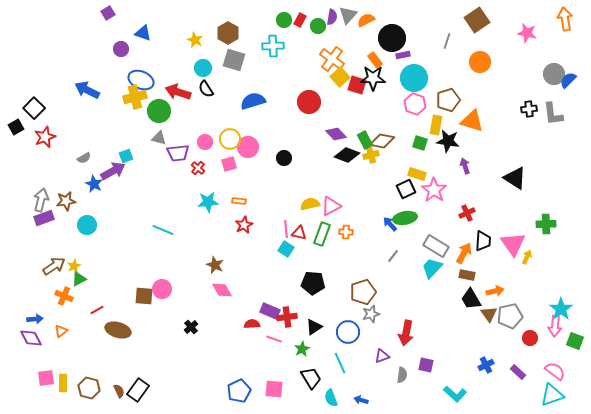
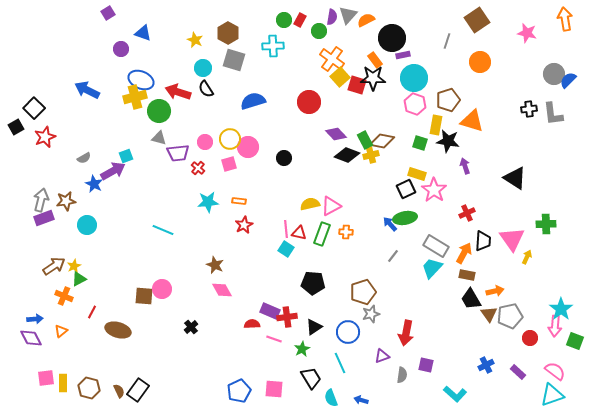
green circle at (318, 26): moved 1 px right, 5 px down
pink triangle at (513, 244): moved 1 px left, 5 px up
red line at (97, 310): moved 5 px left, 2 px down; rotated 32 degrees counterclockwise
